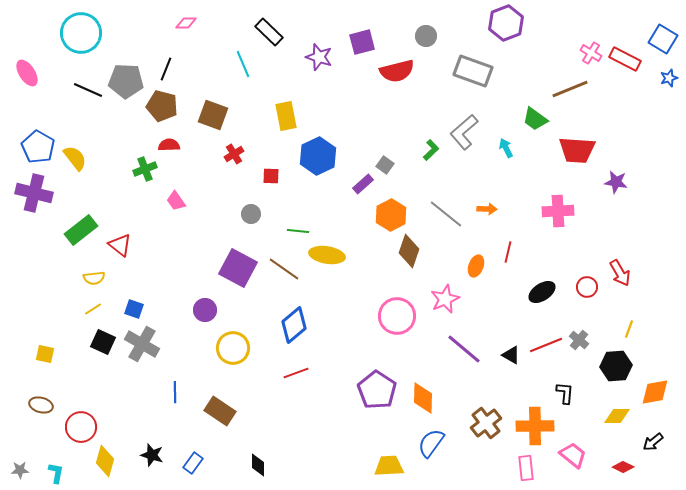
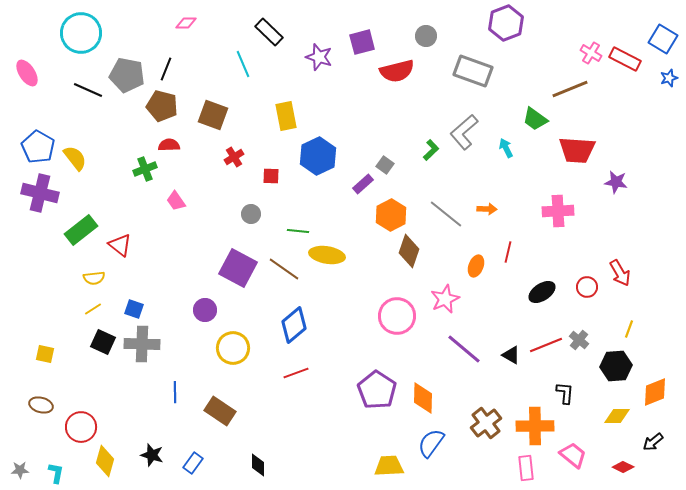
gray pentagon at (126, 81): moved 1 px right, 6 px up; rotated 8 degrees clockwise
red cross at (234, 154): moved 3 px down
purple cross at (34, 193): moved 6 px right
gray cross at (142, 344): rotated 28 degrees counterclockwise
orange diamond at (655, 392): rotated 12 degrees counterclockwise
